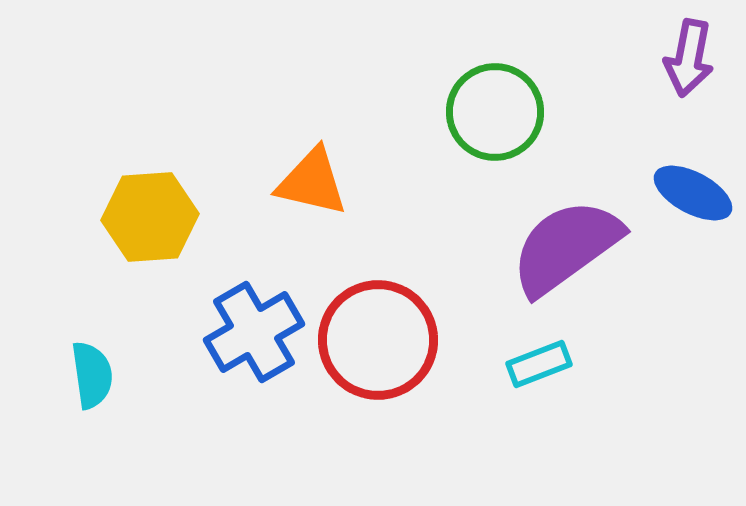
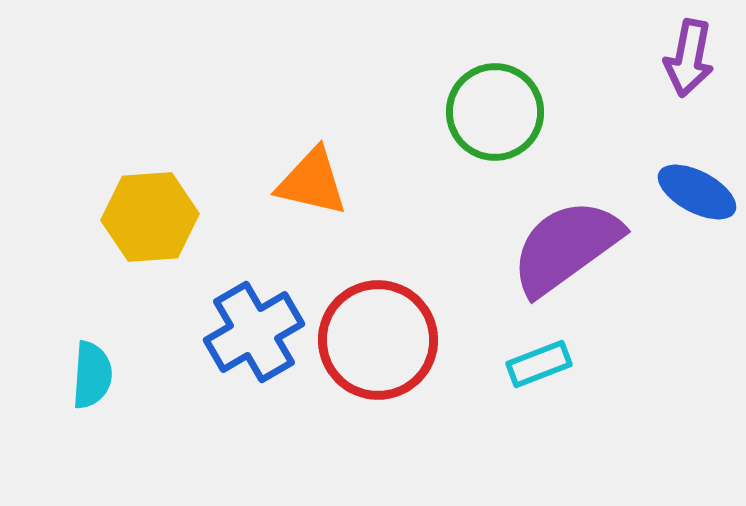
blue ellipse: moved 4 px right, 1 px up
cyan semicircle: rotated 12 degrees clockwise
